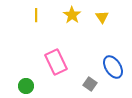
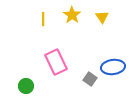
yellow line: moved 7 px right, 4 px down
blue ellipse: rotated 65 degrees counterclockwise
gray square: moved 5 px up
